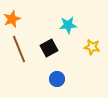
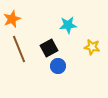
blue circle: moved 1 px right, 13 px up
